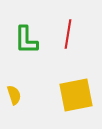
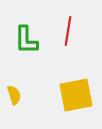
red line: moved 3 px up
